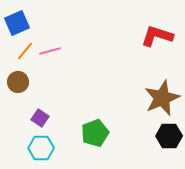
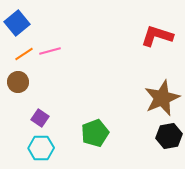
blue square: rotated 15 degrees counterclockwise
orange line: moved 1 px left, 3 px down; rotated 18 degrees clockwise
black hexagon: rotated 10 degrees counterclockwise
